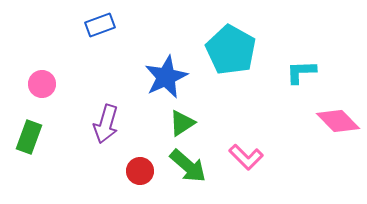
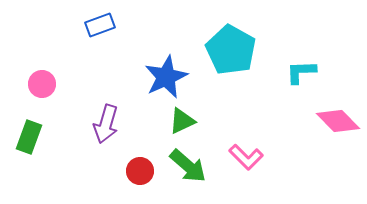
green triangle: moved 2 px up; rotated 8 degrees clockwise
